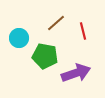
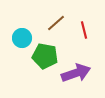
red line: moved 1 px right, 1 px up
cyan circle: moved 3 px right
